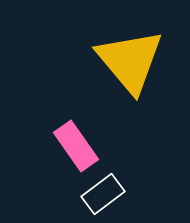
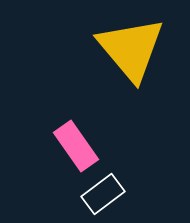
yellow triangle: moved 1 px right, 12 px up
